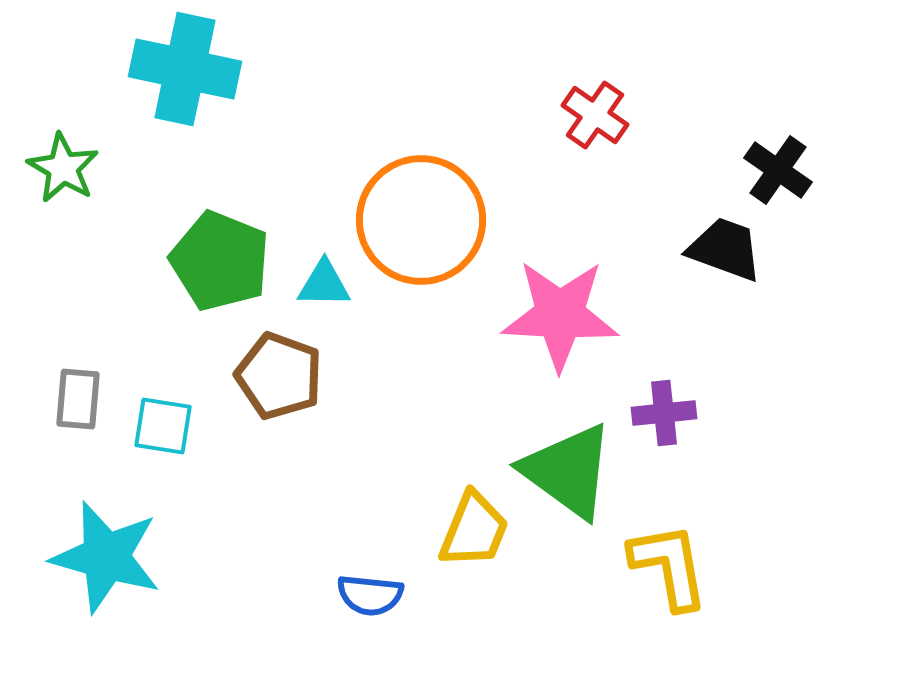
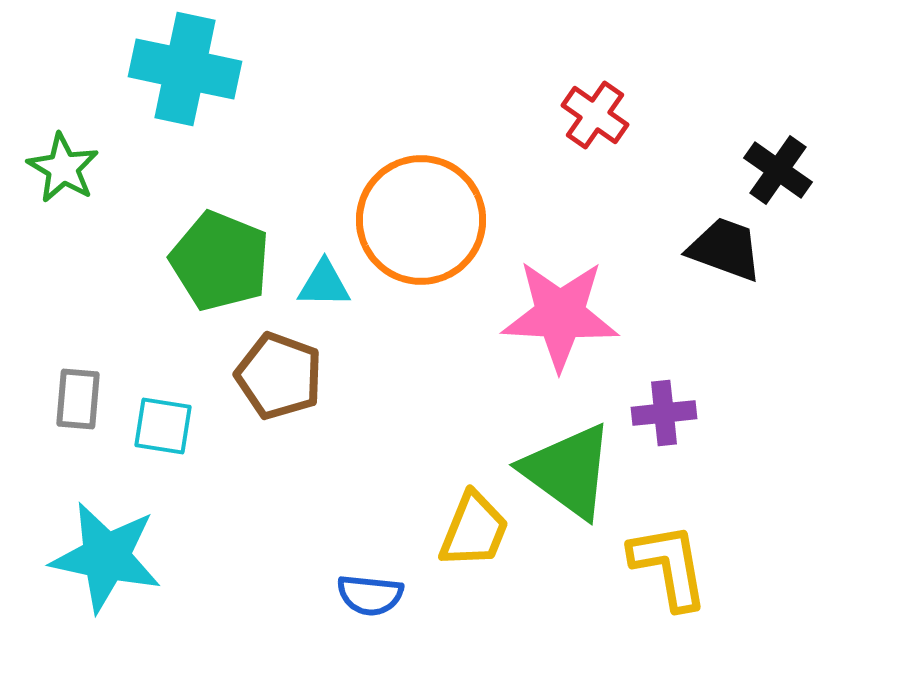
cyan star: rotated 4 degrees counterclockwise
